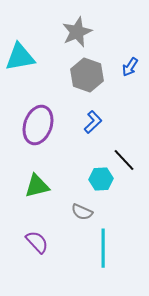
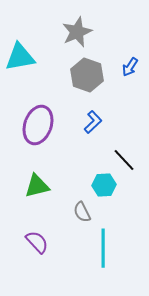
cyan hexagon: moved 3 px right, 6 px down
gray semicircle: rotated 40 degrees clockwise
